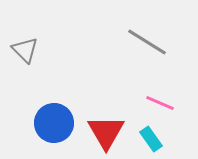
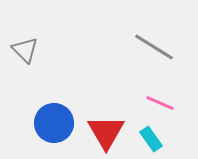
gray line: moved 7 px right, 5 px down
